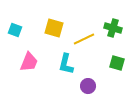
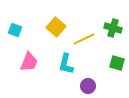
yellow square: moved 2 px right, 1 px up; rotated 24 degrees clockwise
